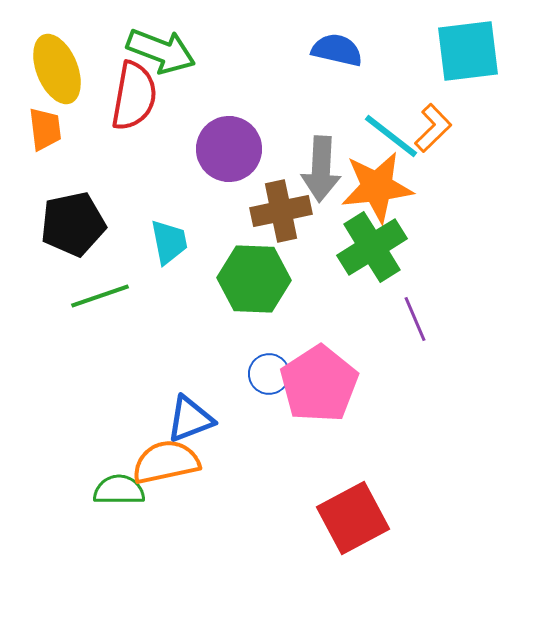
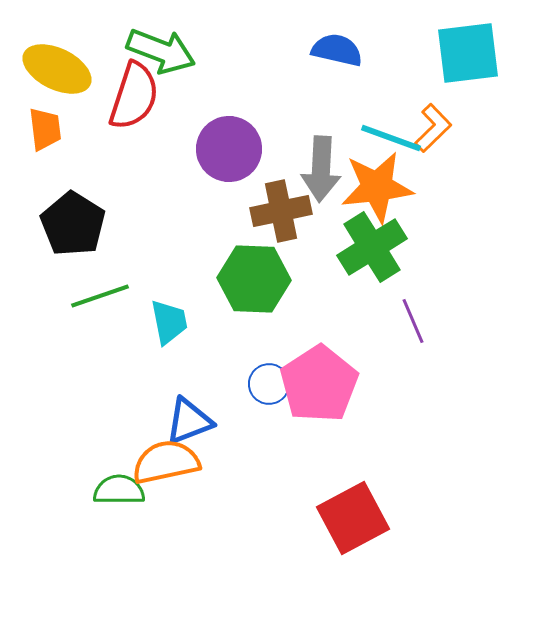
cyan square: moved 2 px down
yellow ellipse: rotated 42 degrees counterclockwise
red semicircle: rotated 8 degrees clockwise
cyan line: moved 2 px down; rotated 18 degrees counterclockwise
black pentagon: rotated 28 degrees counterclockwise
cyan trapezoid: moved 80 px down
purple line: moved 2 px left, 2 px down
blue circle: moved 10 px down
blue triangle: moved 1 px left, 2 px down
